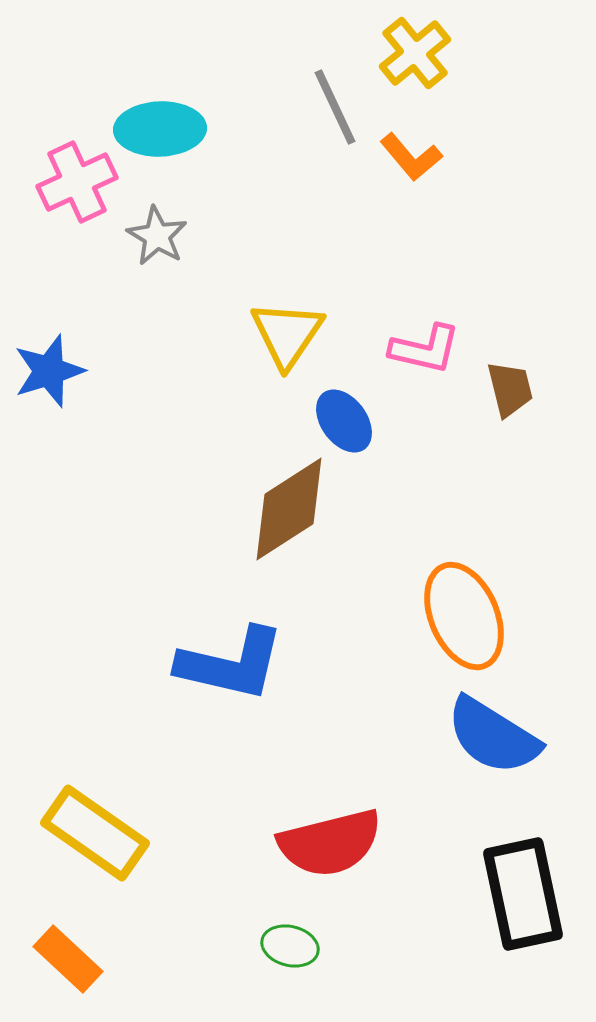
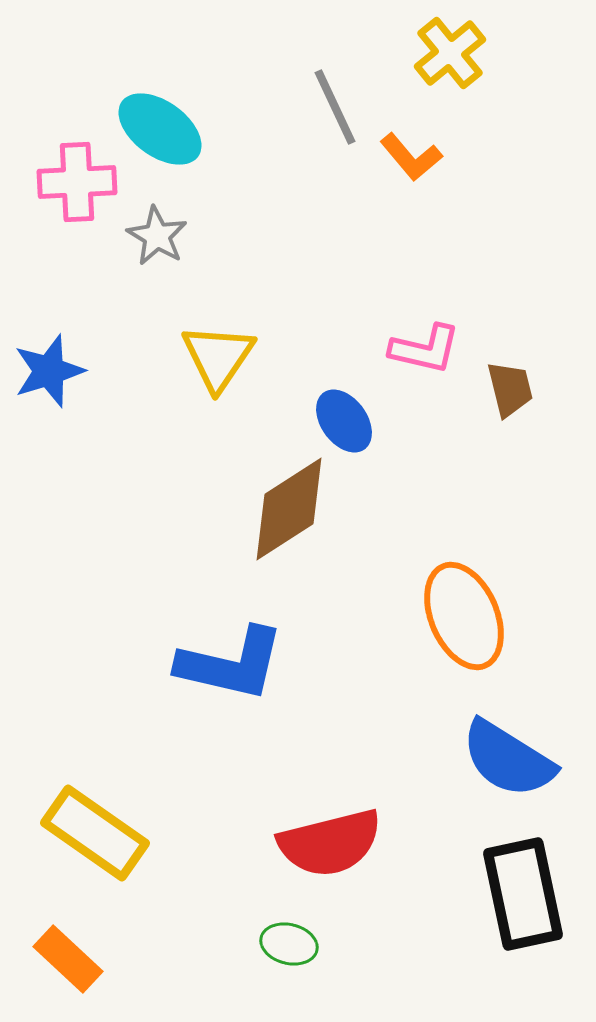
yellow cross: moved 35 px right
cyan ellipse: rotated 38 degrees clockwise
pink cross: rotated 22 degrees clockwise
yellow triangle: moved 69 px left, 23 px down
blue semicircle: moved 15 px right, 23 px down
green ellipse: moved 1 px left, 2 px up
